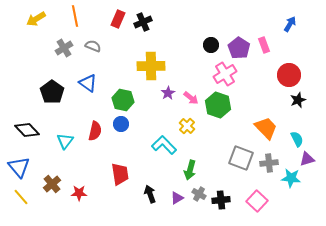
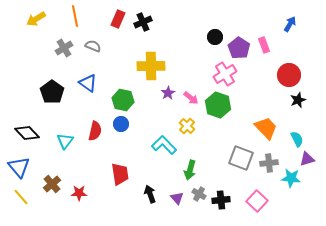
black circle at (211, 45): moved 4 px right, 8 px up
black diamond at (27, 130): moved 3 px down
purple triangle at (177, 198): rotated 40 degrees counterclockwise
